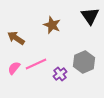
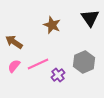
black triangle: moved 2 px down
brown arrow: moved 2 px left, 4 px down
pink line: moved 2 px right
pink semicircle: moved 2 px up
purple cross: moved 2 px left, 1 px down
